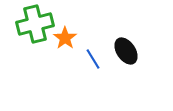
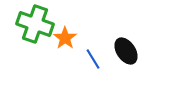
green cross: rotated 33 degrees clockwise
